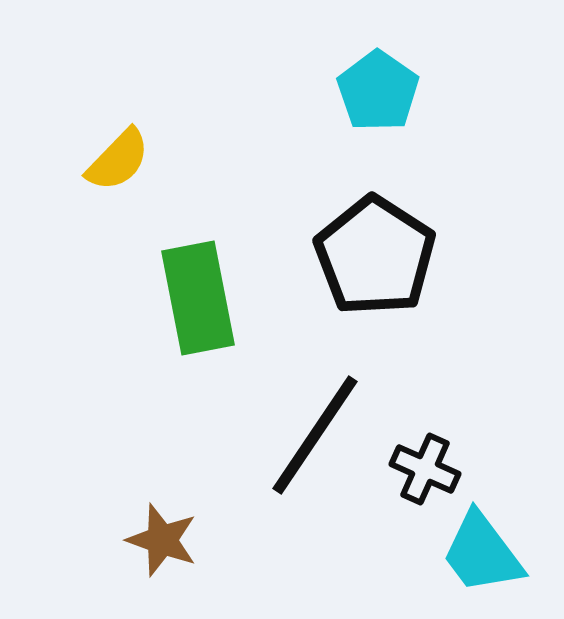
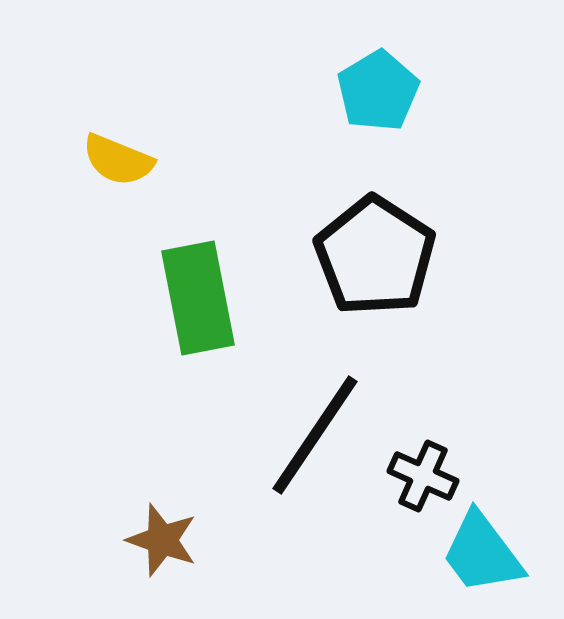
cyan pentagon: rotated 6 degrees clockwise
yellow semicircle: rotated 68 degrees clockwise
black cross: moved 2 px left, 7 px down
